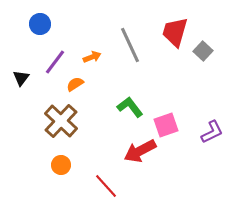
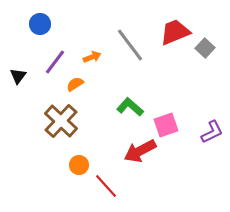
red trapezoid: rotated 52 degrees clockwise
gray line: rotated 12 degrees counterclockwise
gray square: moved 2 px right, 3 px up
black triangle: moved 3 px left, 2 px up
green L-shape: rotated 12 degrees counterclockwise
orange circle: moved 18 px right
